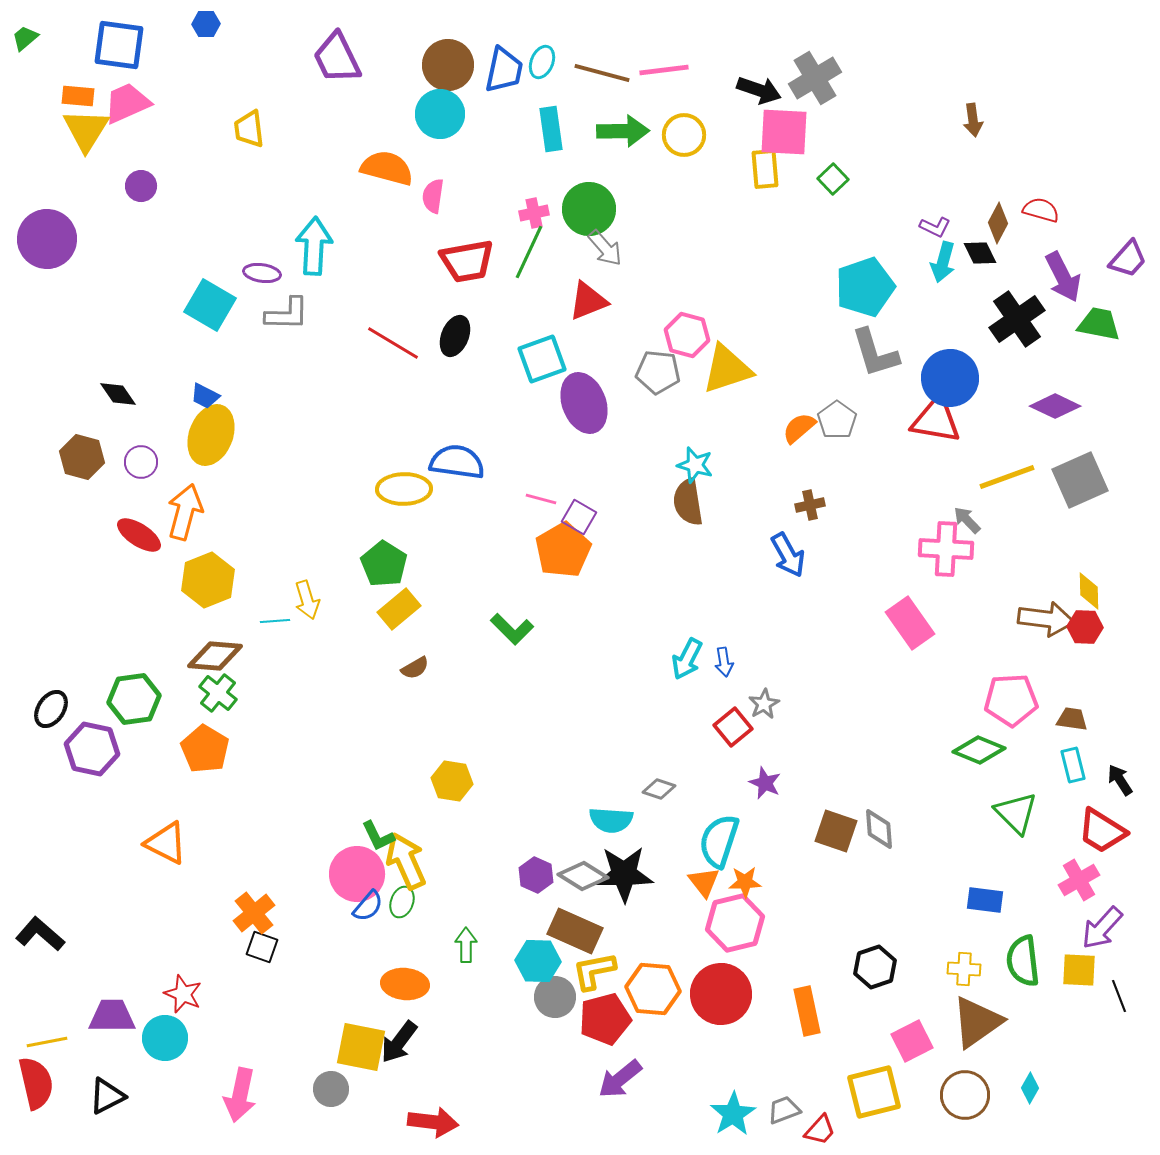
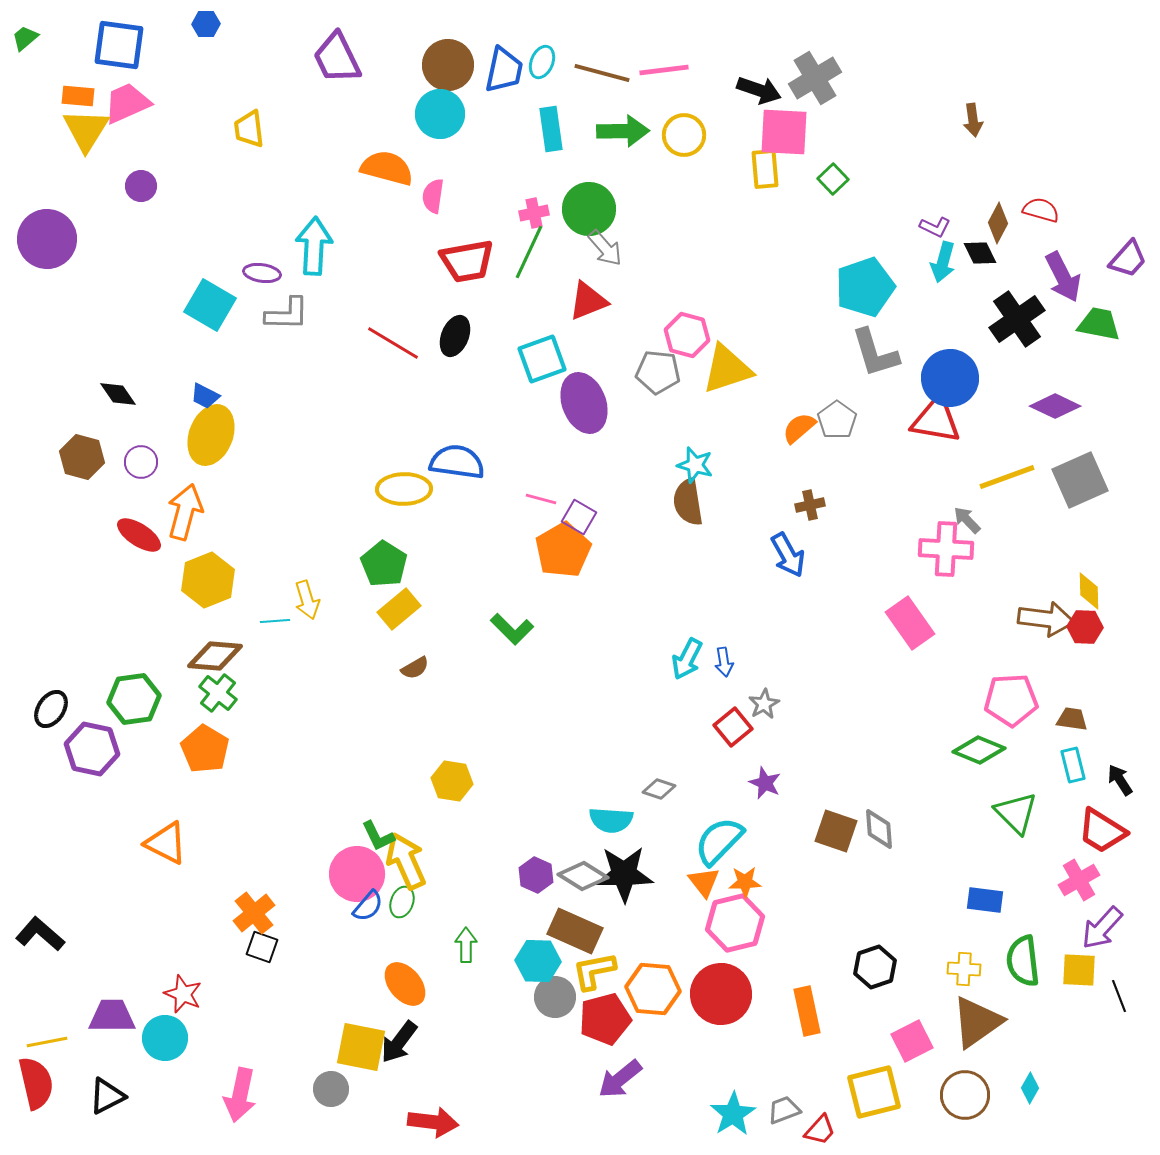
cyan semicircle at (719, 841): rotated 26 degrees clockwise
orange ellipse at (405, 984): rotated 45 degrees clockwise
